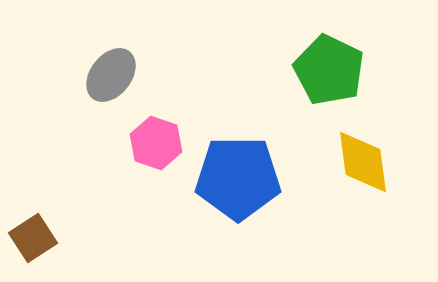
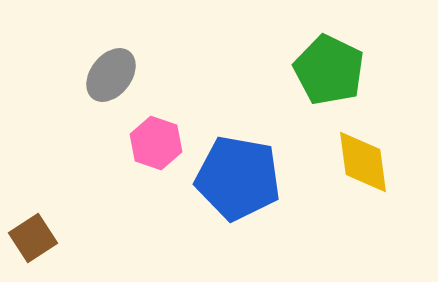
blue pentagon: rotated 10 degrees clockwise
